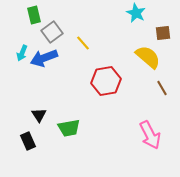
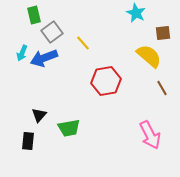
yellow semicircle: moved 1 px right, 1 px up
black triangle: rotated 14 degrees clockwise
black rectangle: rotated 30 degrees clockwise
